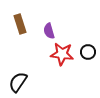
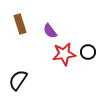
purple semicircle: moved 1 px right; rotated 21 degrees counterclockwise
red star: moved 2 px right; rotated 15 degrees counterclockwise
black semicircle: moved 2 px up
